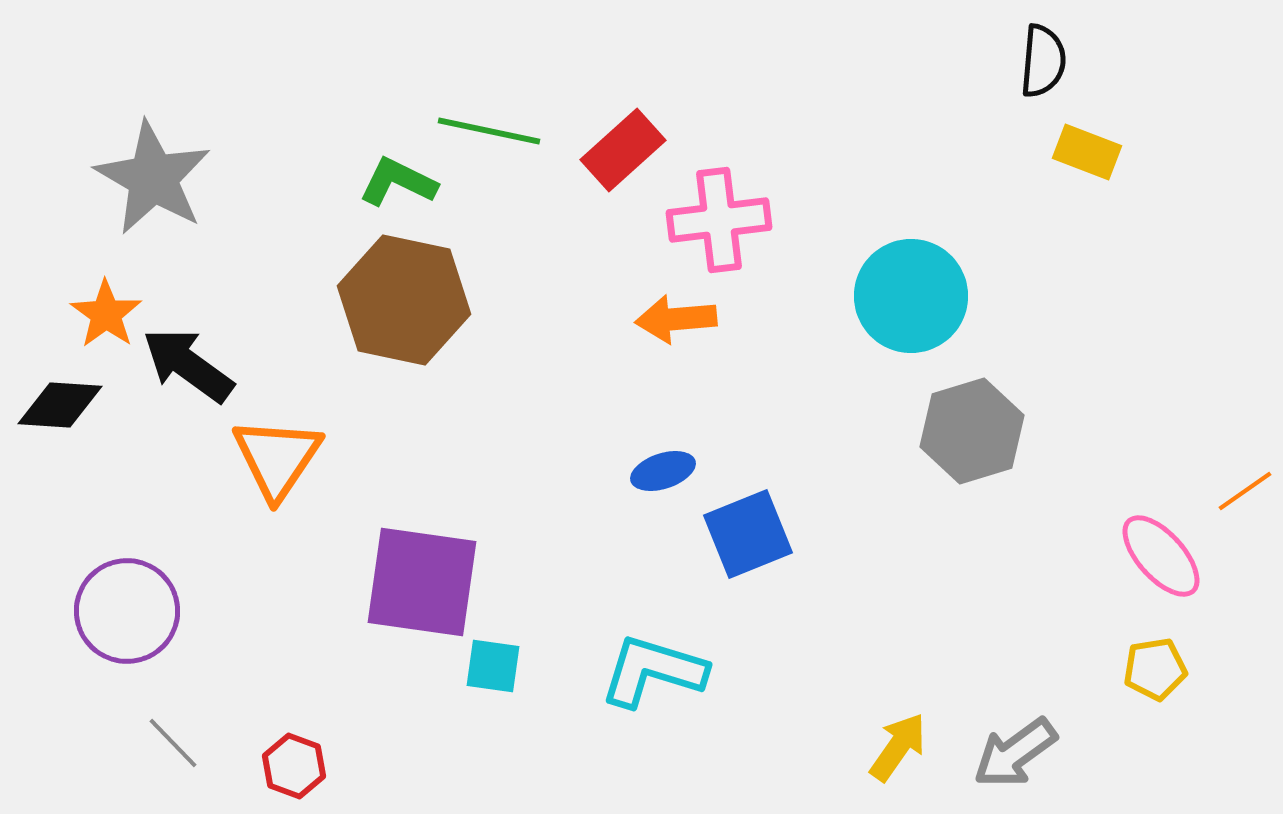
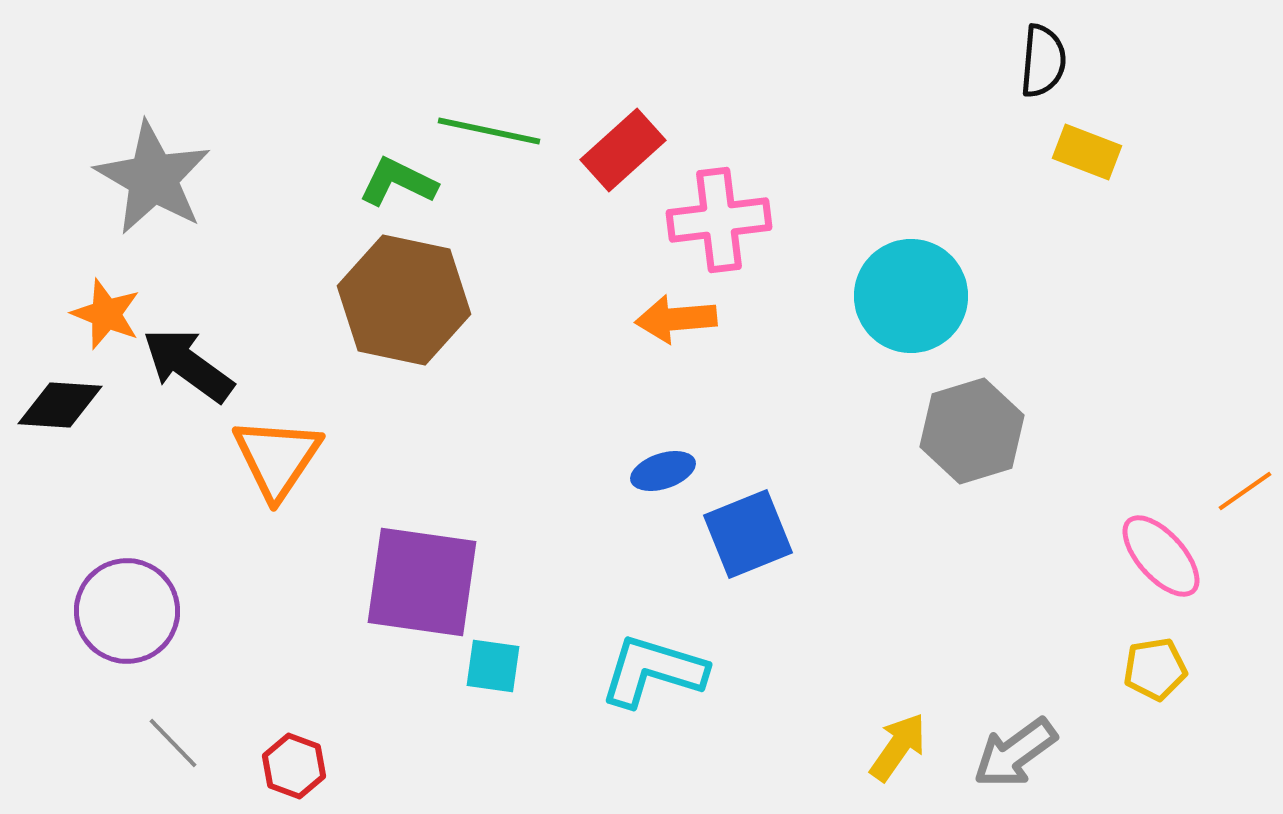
orange star: rotated 14 degrees counterclockwise
